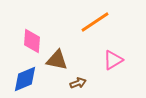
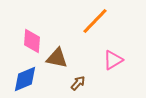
orange line: moved 1 px up; rotated 12 degrees counterclockwise
brown triangle: moved 2 px up
brown arrow: rotated 28 degrees counterclockwise
